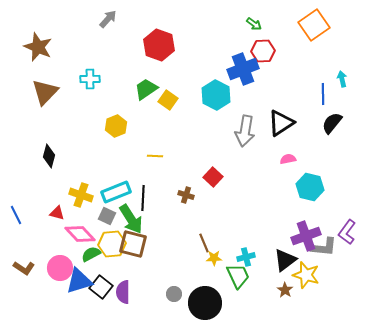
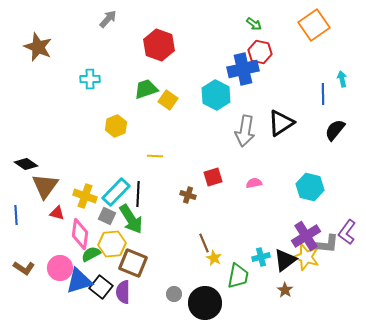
red hexagon at (263, 51): moved 3 px left, 1 px down; rotated 15 degrees clockwise
blue cross at (243, 69): rotated 8 degrees clockwise
green trapezoid at (146, 89): rotated 15 degrees clockwise
brown triangle at (45, 92): moved 94 px down; rotated 8 degrees counterclockwise
black semicircle at (332, 123): moved 3 px right, 7 px down
black diamond at (49, 156): moved 23 px left, 8 px down; rotated 70 degrees counterclockwise
pink semicircle at (288, 159): moved 34 px left, 24 px down
red square at (213, 177): rotated 30 degrees clockwise
cyan rectangle at (116, 192): rotated 24 degrees counterclockwise
yellow cross at (81, 195): moved 4 px right, 1 px down
brown cross at (186, 195): moved 2 px right
black line at (143, 198): moved 5 px left, 4 px up
blue line at (16, 215): rotated 24 degrees clockwise
pink diamond at (80, 234): rotated 52 degrees clockwise
purple cross at (306, 236): rotated 12 degrees counterclockwise
brown square at (133, 244): moved 19 px down; rotated 8 degrees clockwise
gray L-shape at (324, 247): moved 2 px right, 3 px up
cyan cross at (246, 257): moved 15 px right
yellow star at (214, 258): rotated 28 degrees clockwise
yellow star at (306, 275): moved 18 px up
green trapezoid at (238, 276): rotated 36 degrees clockwise
